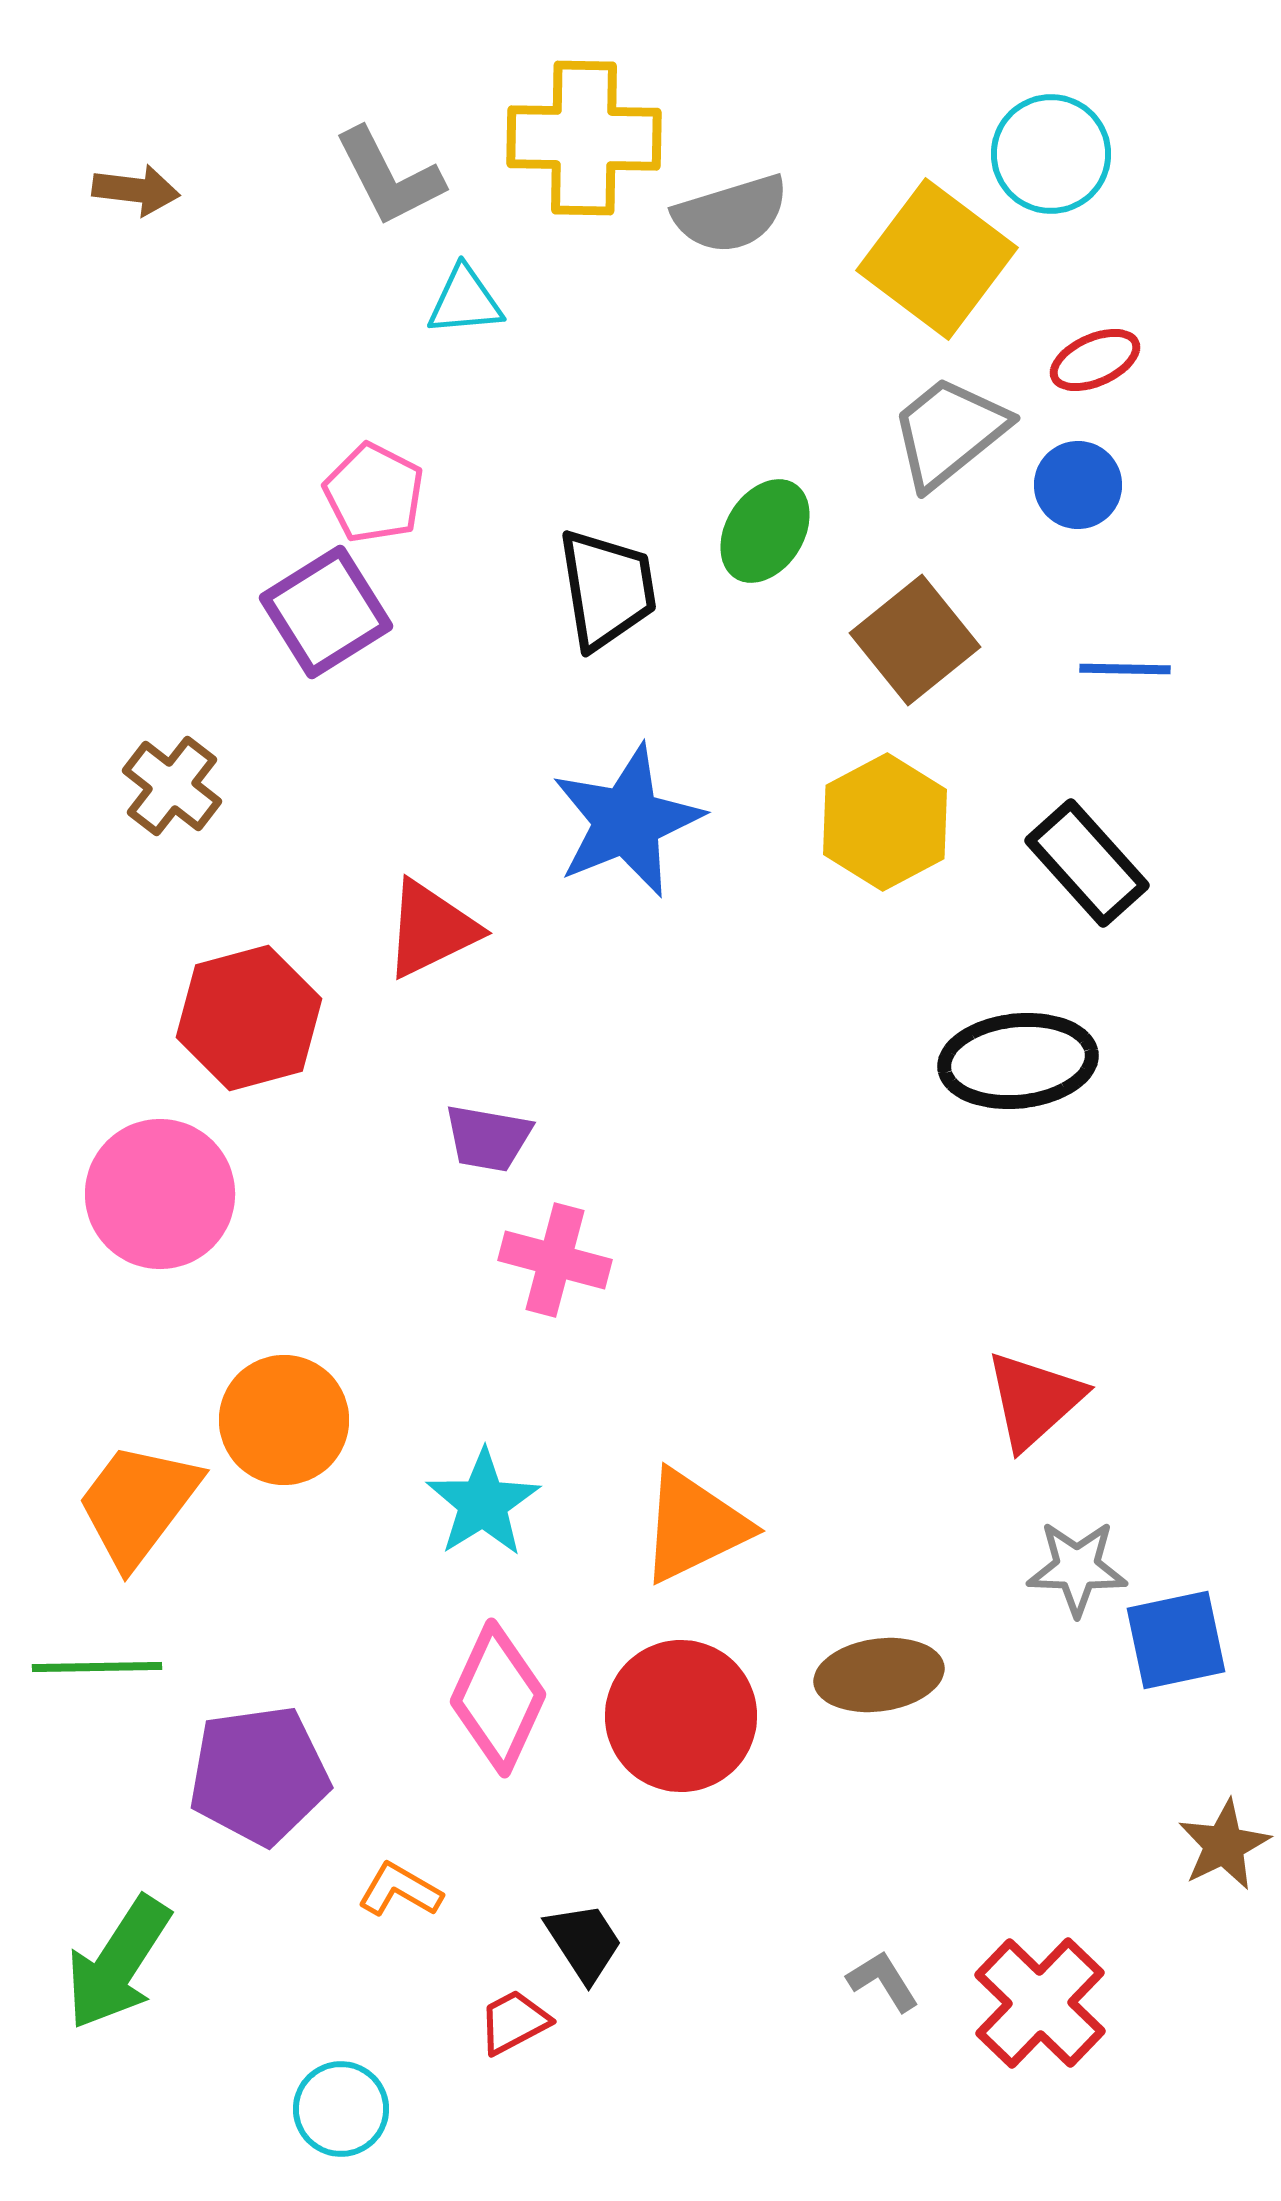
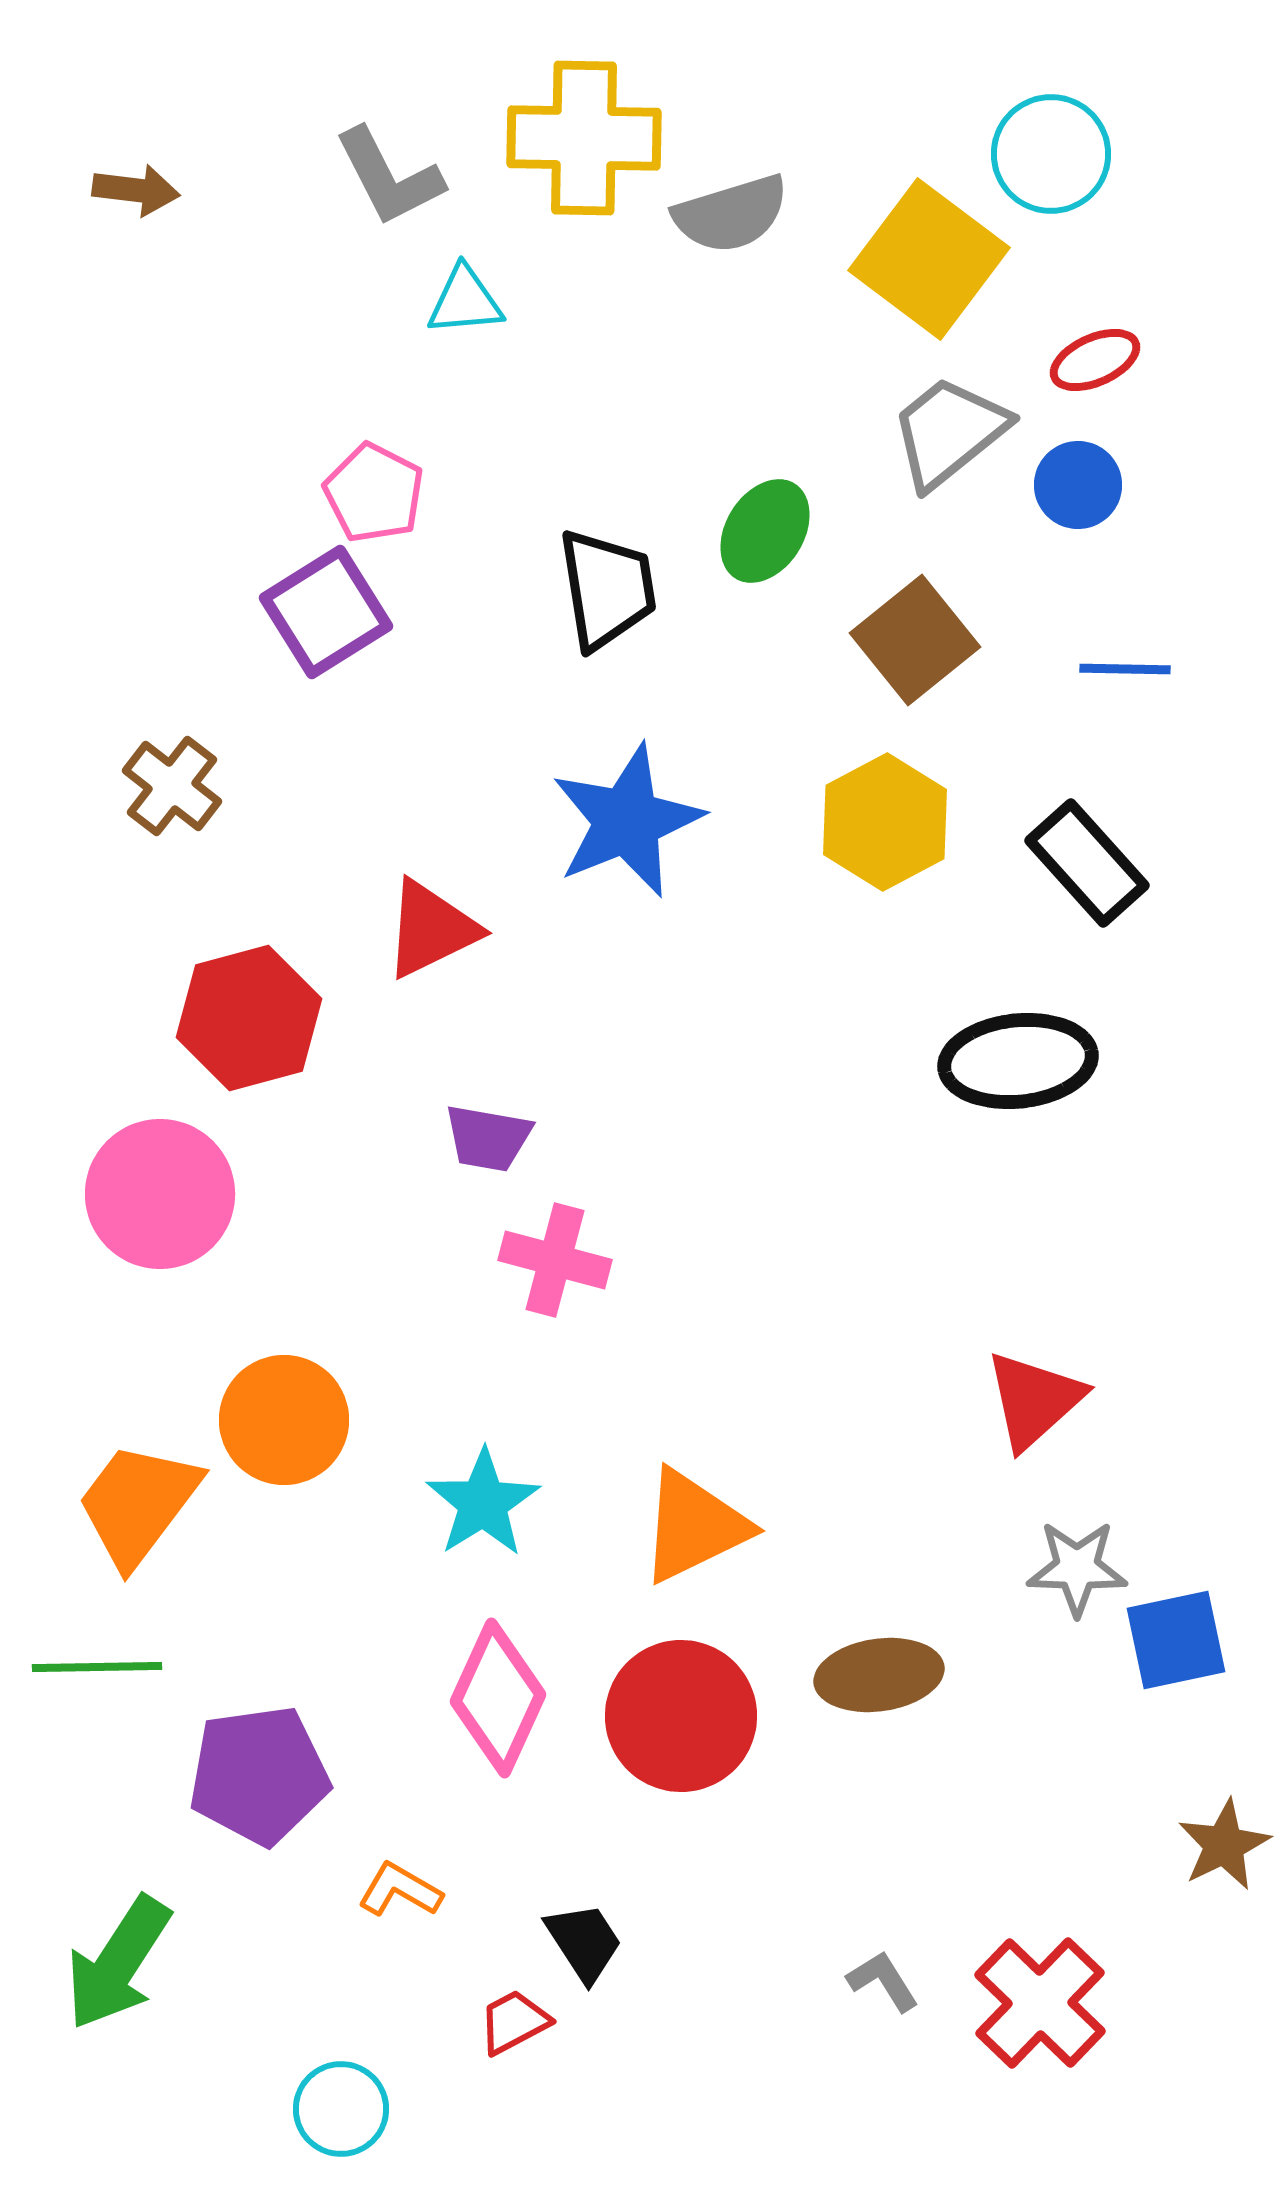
yellow square at (937, 259): moved 8 px left
